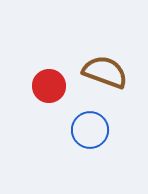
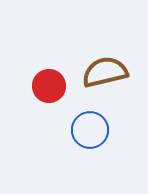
brown semicircle: rotated 33 degrees counterclockwise
